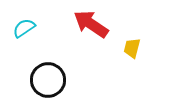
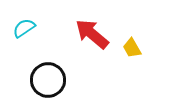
red arrow: moved 1 px right, 10 px down; rotated 6 degrees clockwise
yellow trapezoid: rotated 45 degrees counterclockwise
